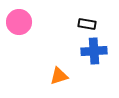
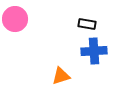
pink circle: moved 4 px left, 3 px up
orange triangle: moved 2 px right
